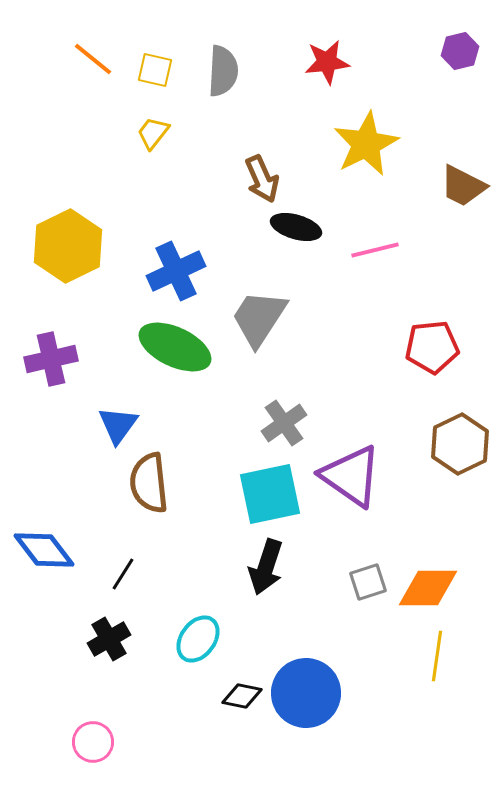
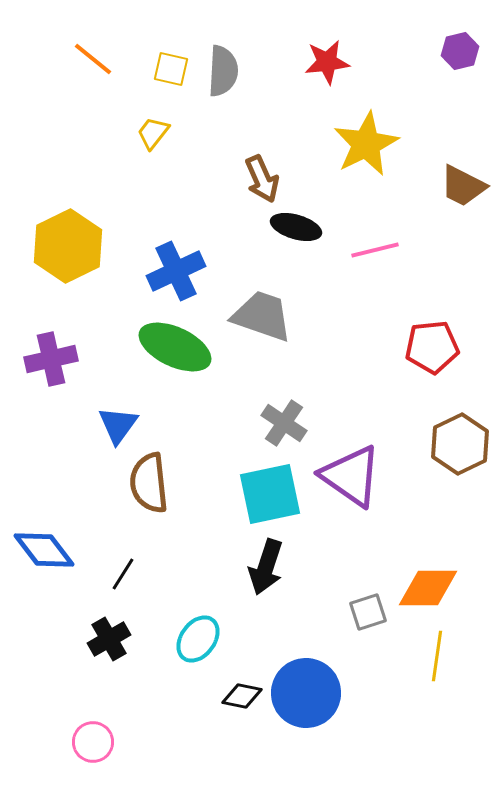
yellow square: moved 16 px right, 1 px up
gray trapezoid: moved 3 px right, 2 px up; rotated 76 degrees clockwise
gray cross: rotated 21 degrees counterclockwise
gray square: moved 30 px down
